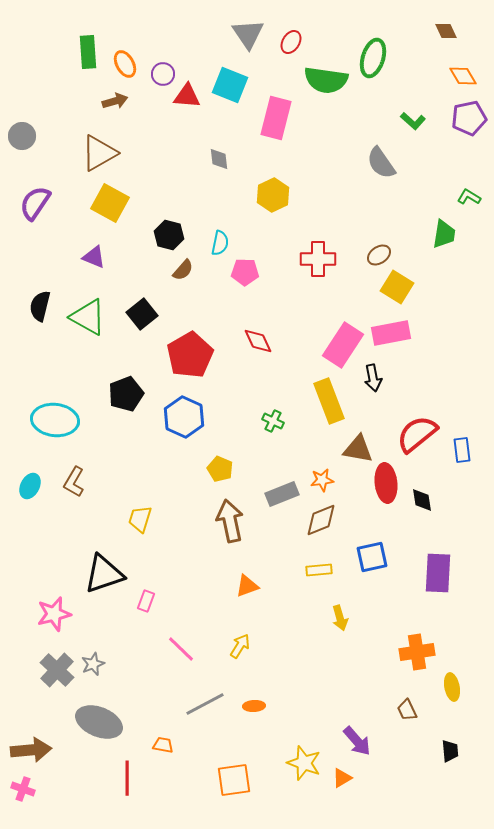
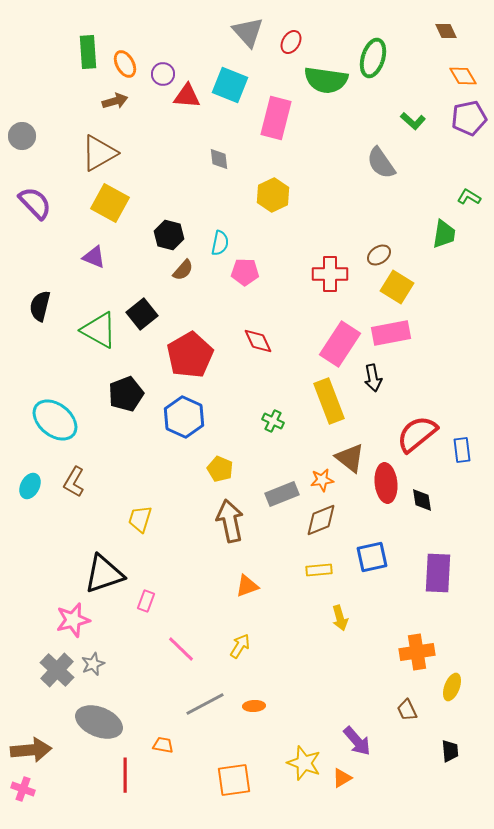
gray triangle at (248, 34): moved 2 px up; rotated 8 degrees counterclockwise
purple semicircle at (35, 203): rotated 102 degrees clockwise
red cross at (318, 259): moved 12 px right, 15 px down
green triangle at (88, 317): moved 11 px right, 13 px down
pink rectangle at (343, 345): moved 3 px left, 1 px up
cyan ellipse at (55, 420): rotated 33 degrees clockwise
brown triangle at (358, 449): moved 8 px left, 9 px down; rotated 28 degrees clockwise
pink star at (54, 614): moved 19 px right, 6 px down
yellow ellipse at (452, 687): rotated 32 degrees clockwise
red line at (127, 778): moved 2 px left, 3 px up
